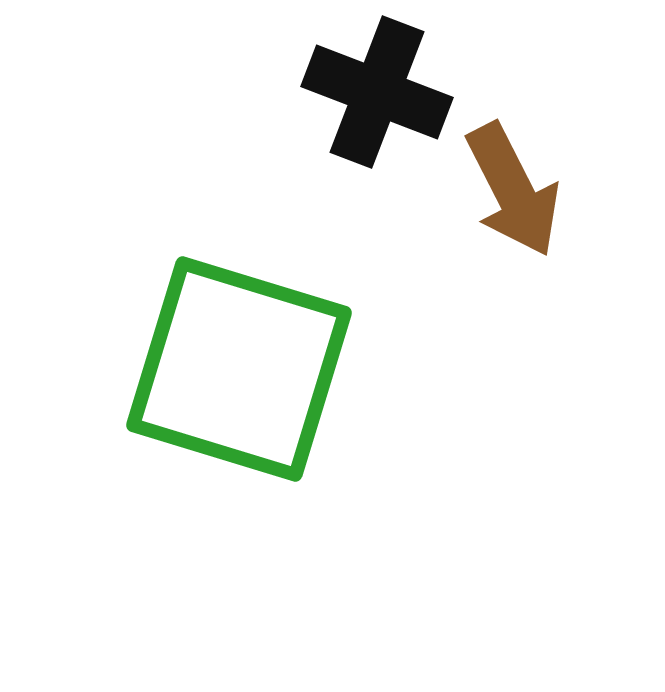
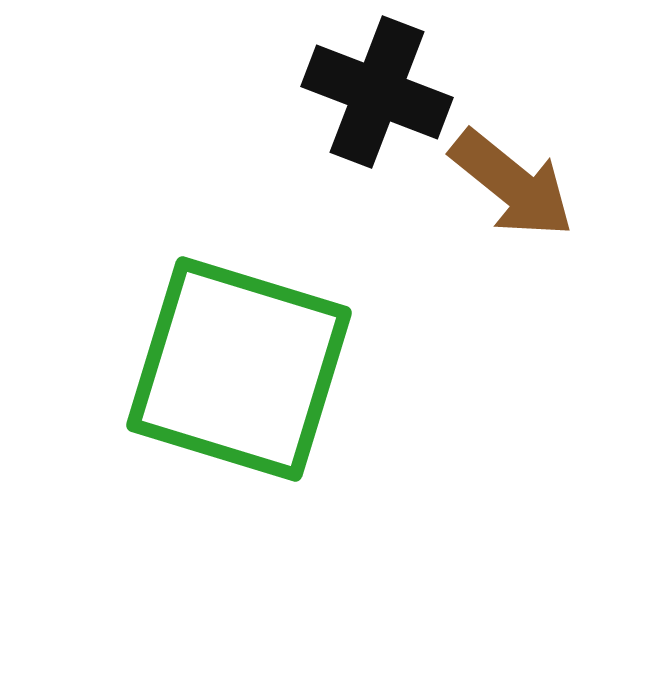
brown arrow: moved 1 px left, 6 px up; rotated 24 degrees counterclockwise
